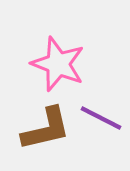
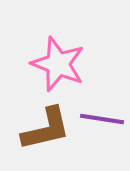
purple line: moved 1 px right, 1 px down; rotated 18 degrees counterclockwise
